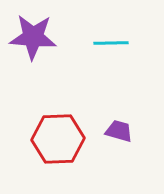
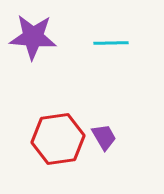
purple trapezoid: moved 15 px left, 6 px down; rotated 44 degrees clockwise
red hexagon: rotated 6 degrees counterclockwise
